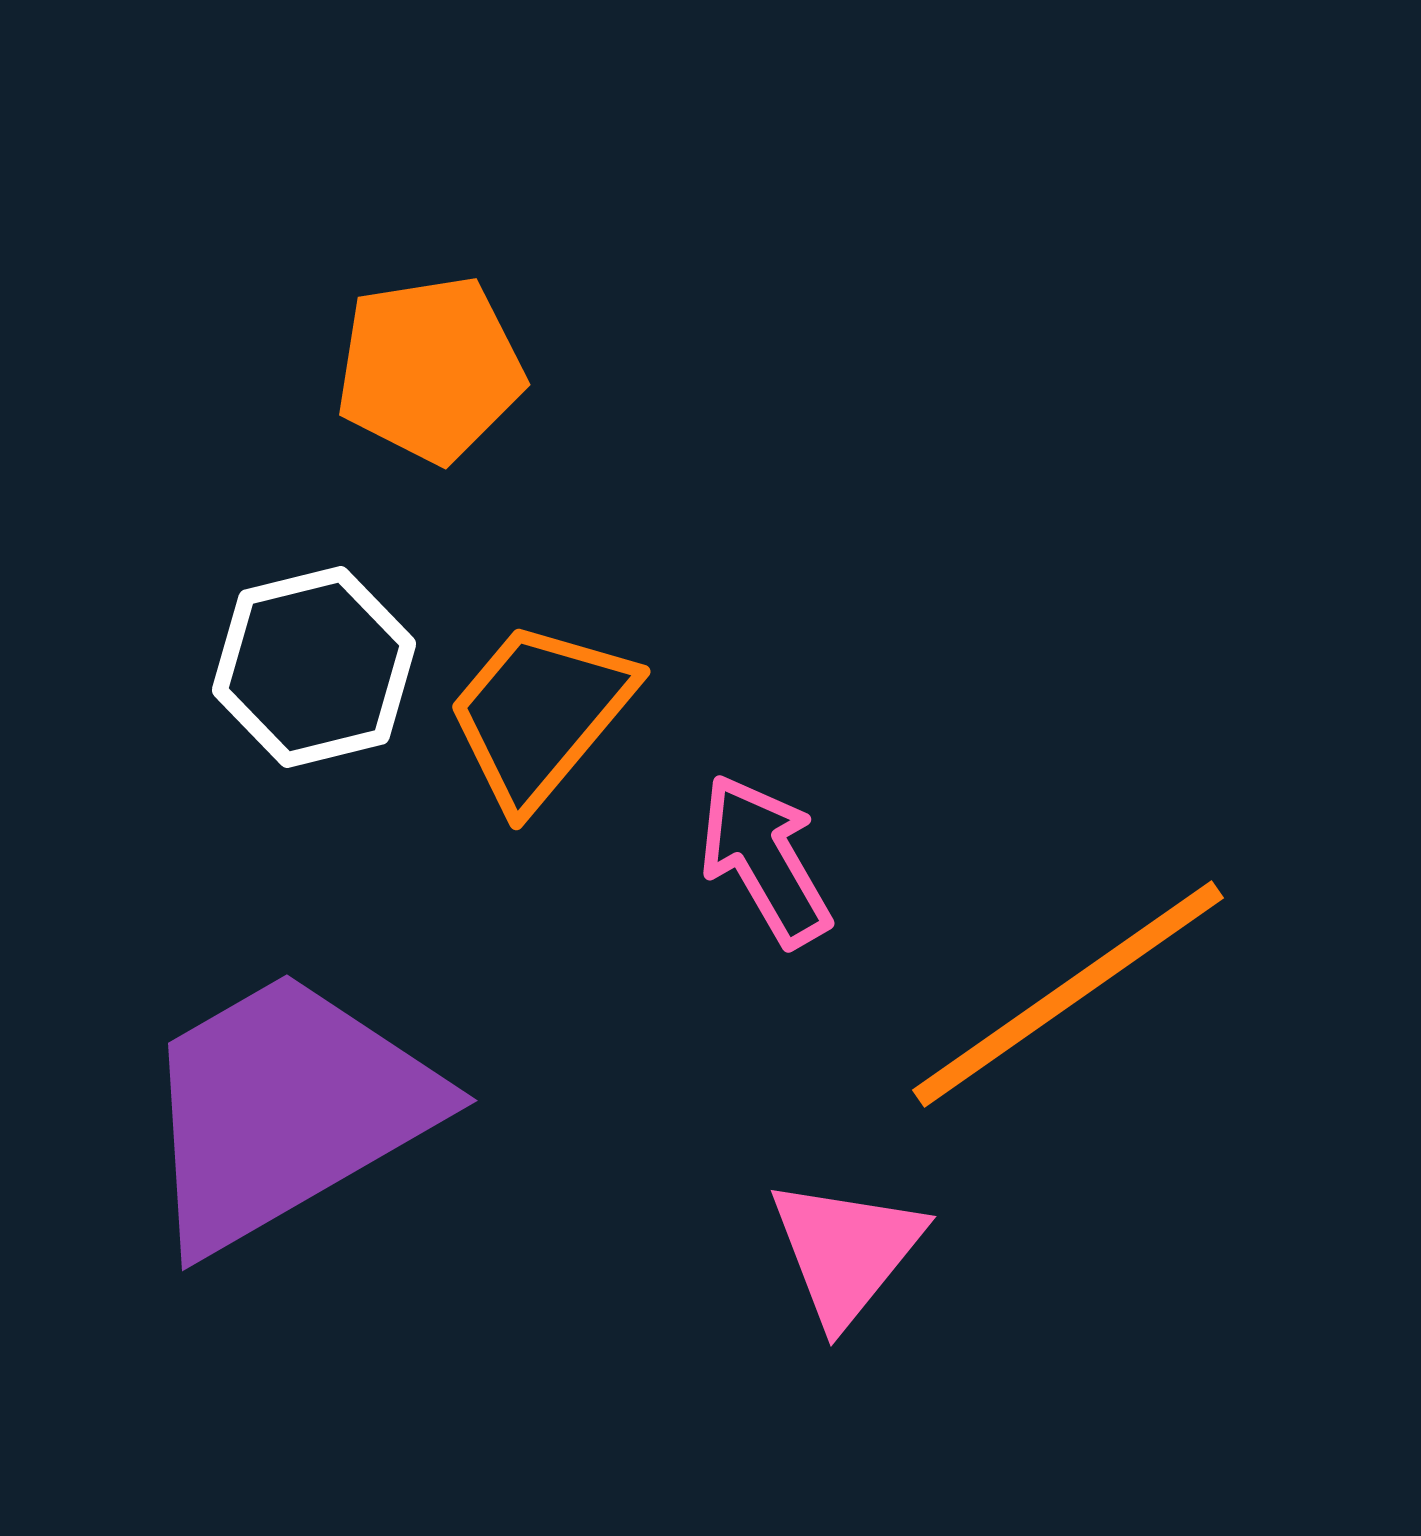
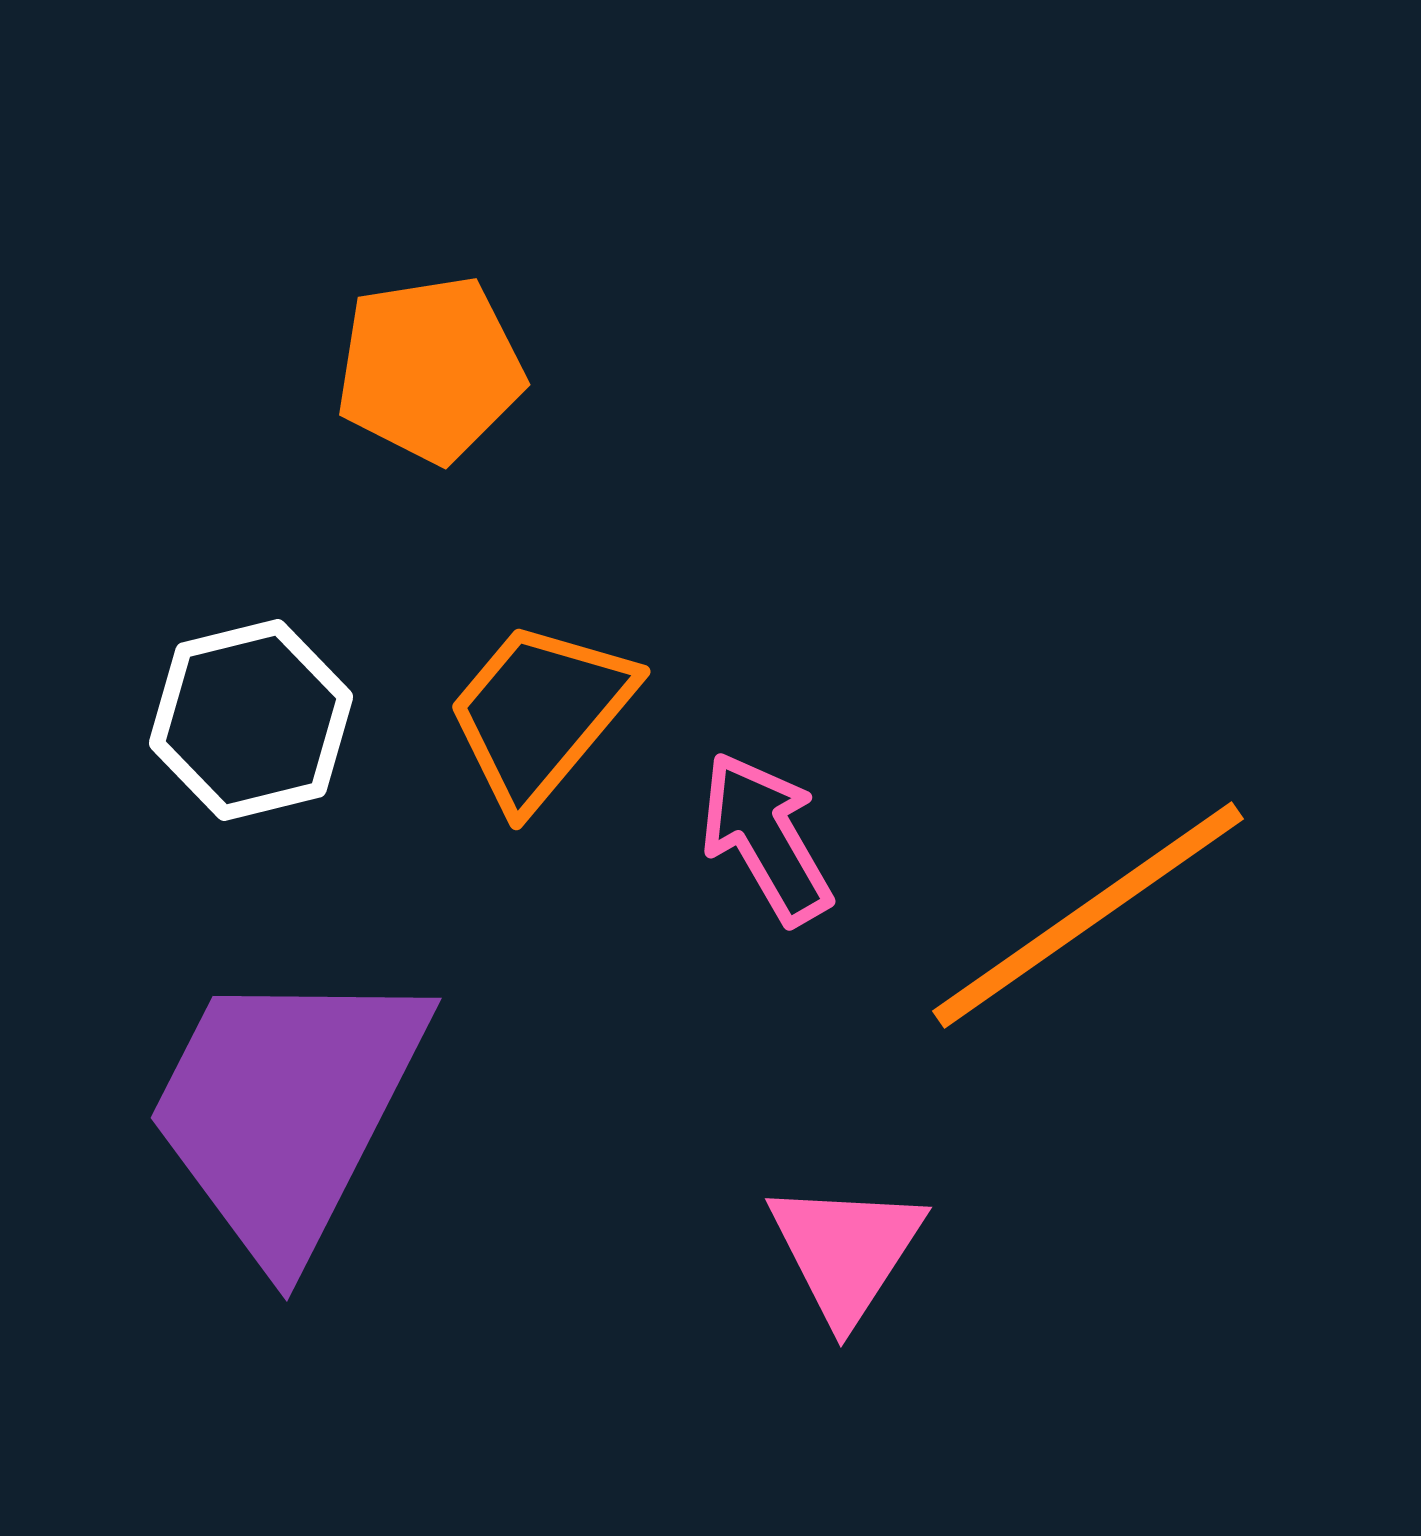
white hexagon: moved 63 px left, 53 px down
pink arrow: moved 1 px right, 22 px up
orange line: moved 20 px right, 79 px up
purple trapezoid: rotated 33 degrees counterclockwise
pink triangle: rotated 6 degrees counterclockwise
